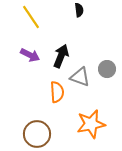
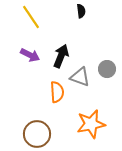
black semicircle: moved 2 px right, 1 px down
